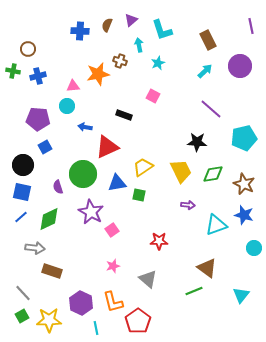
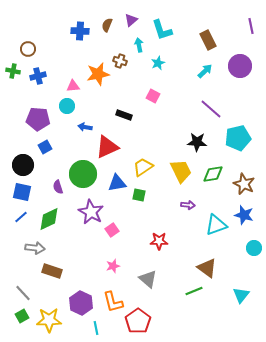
cyan pentagon at (244, 138): moved 6 px left
